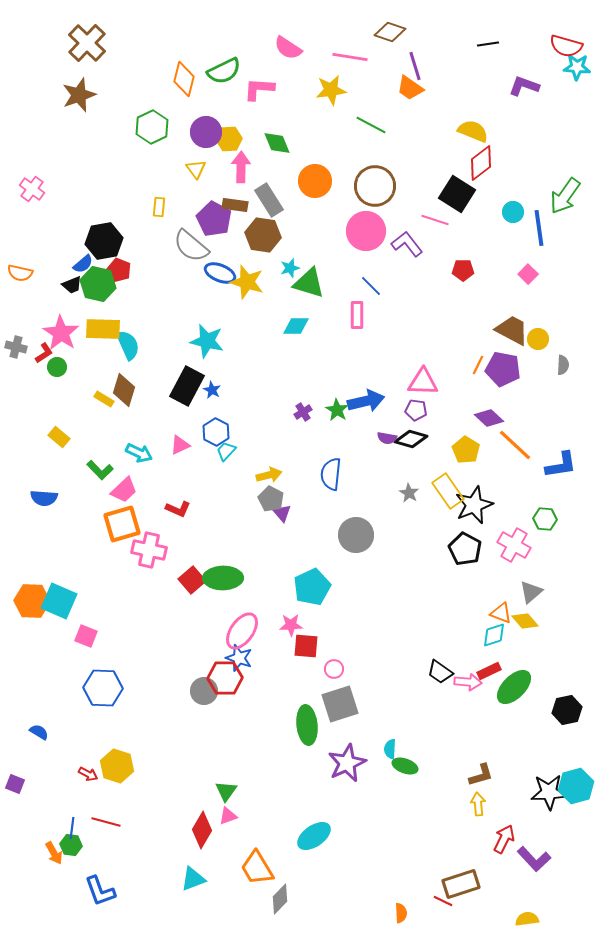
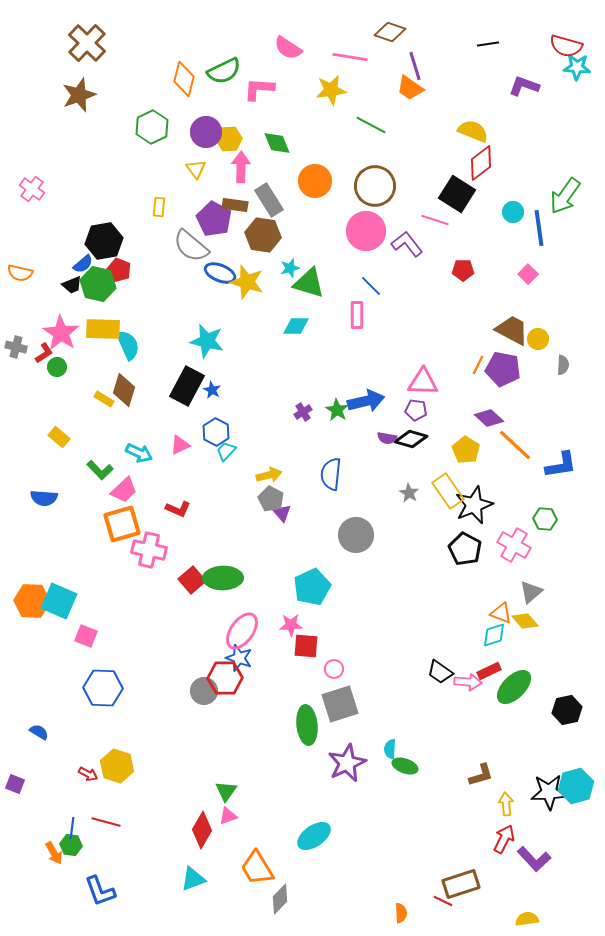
yellow arrow at (478, 804): moved 28 px right
